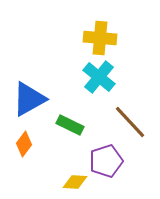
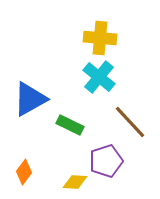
blue triangle: moved 1 px right
orange diamond: moved 28 px down
